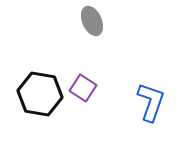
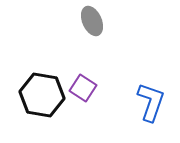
black hexagon: moved 2 px right, 1 px down
